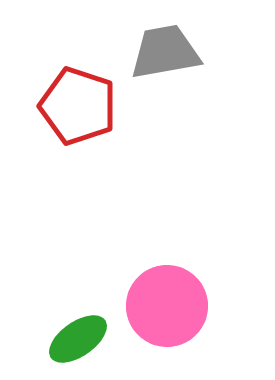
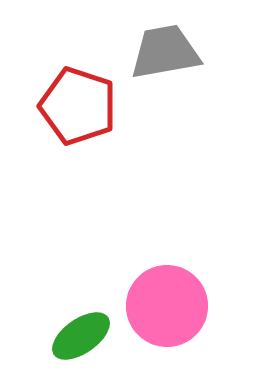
green ellipse: moved 3 px right, 3 px up
